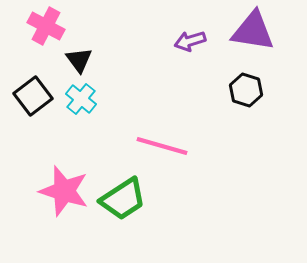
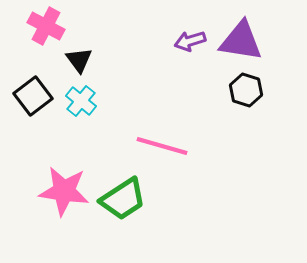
purple triangle: moved 12 px left, 10 px down
cyan cross: moved 2 px down
pink star: rotated 9 degrees counterclockwise
